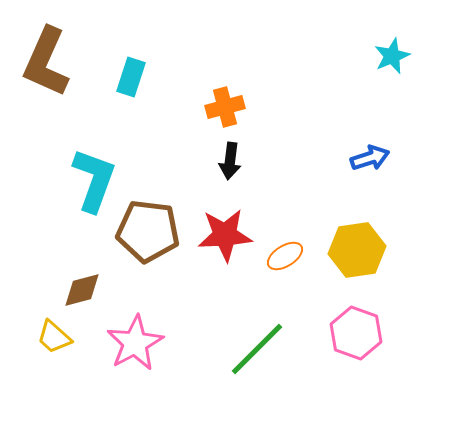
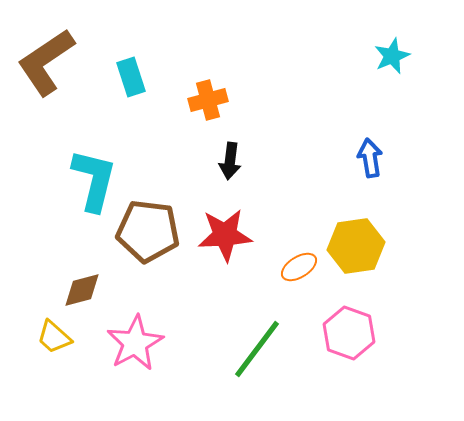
brown L-shape: rotated 32 degrees clockwise
cyan rectangle: rotated 36 degrees counterclockwise
orange cross: moved 17 px left, 7 px up
blue arrow: rotated 81 degrees counterclockwise
cyan L-shape: rotated 6 degrees counterclockwise
yellow hexagon: moved 1 px left, 4 px up
orange ellipse: moved 14 px right, 11 px down
pink hexagon: moved 7 px left
green line: rotated 8 degrees counterclockwise
